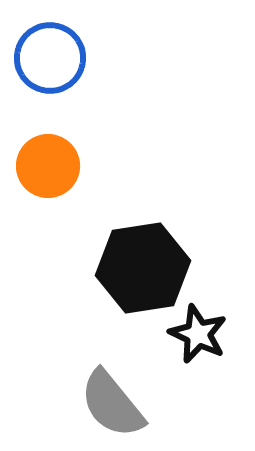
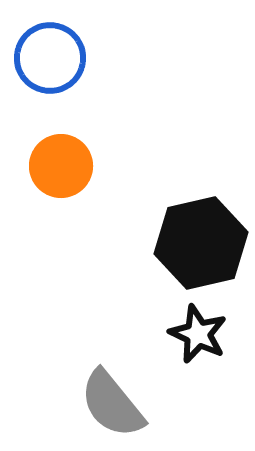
orange circle: moved 13 px right
black hexagon: moved 58 px right, 25 px up; rotated 4 degrees counterclockwise
